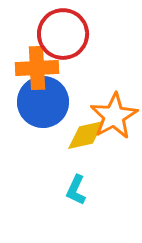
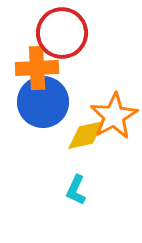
red circle: moved 1 px left, 1 px up
